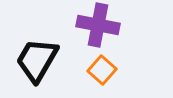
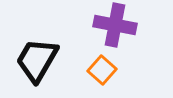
purple cross: moved 17 px right
